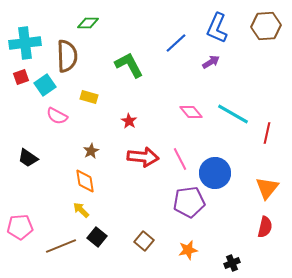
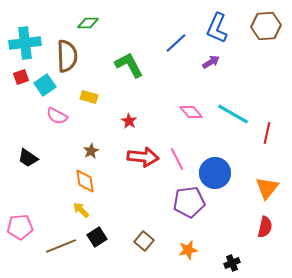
pink line: moved 3 px left
black square: rotated 18 degrees clockwise
